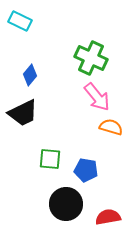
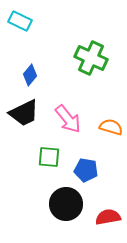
pink arrow: moved 29 px left, 22 px down
black trapezoid: moved 1 px right
green square: moved 1 px left, 2 px up
